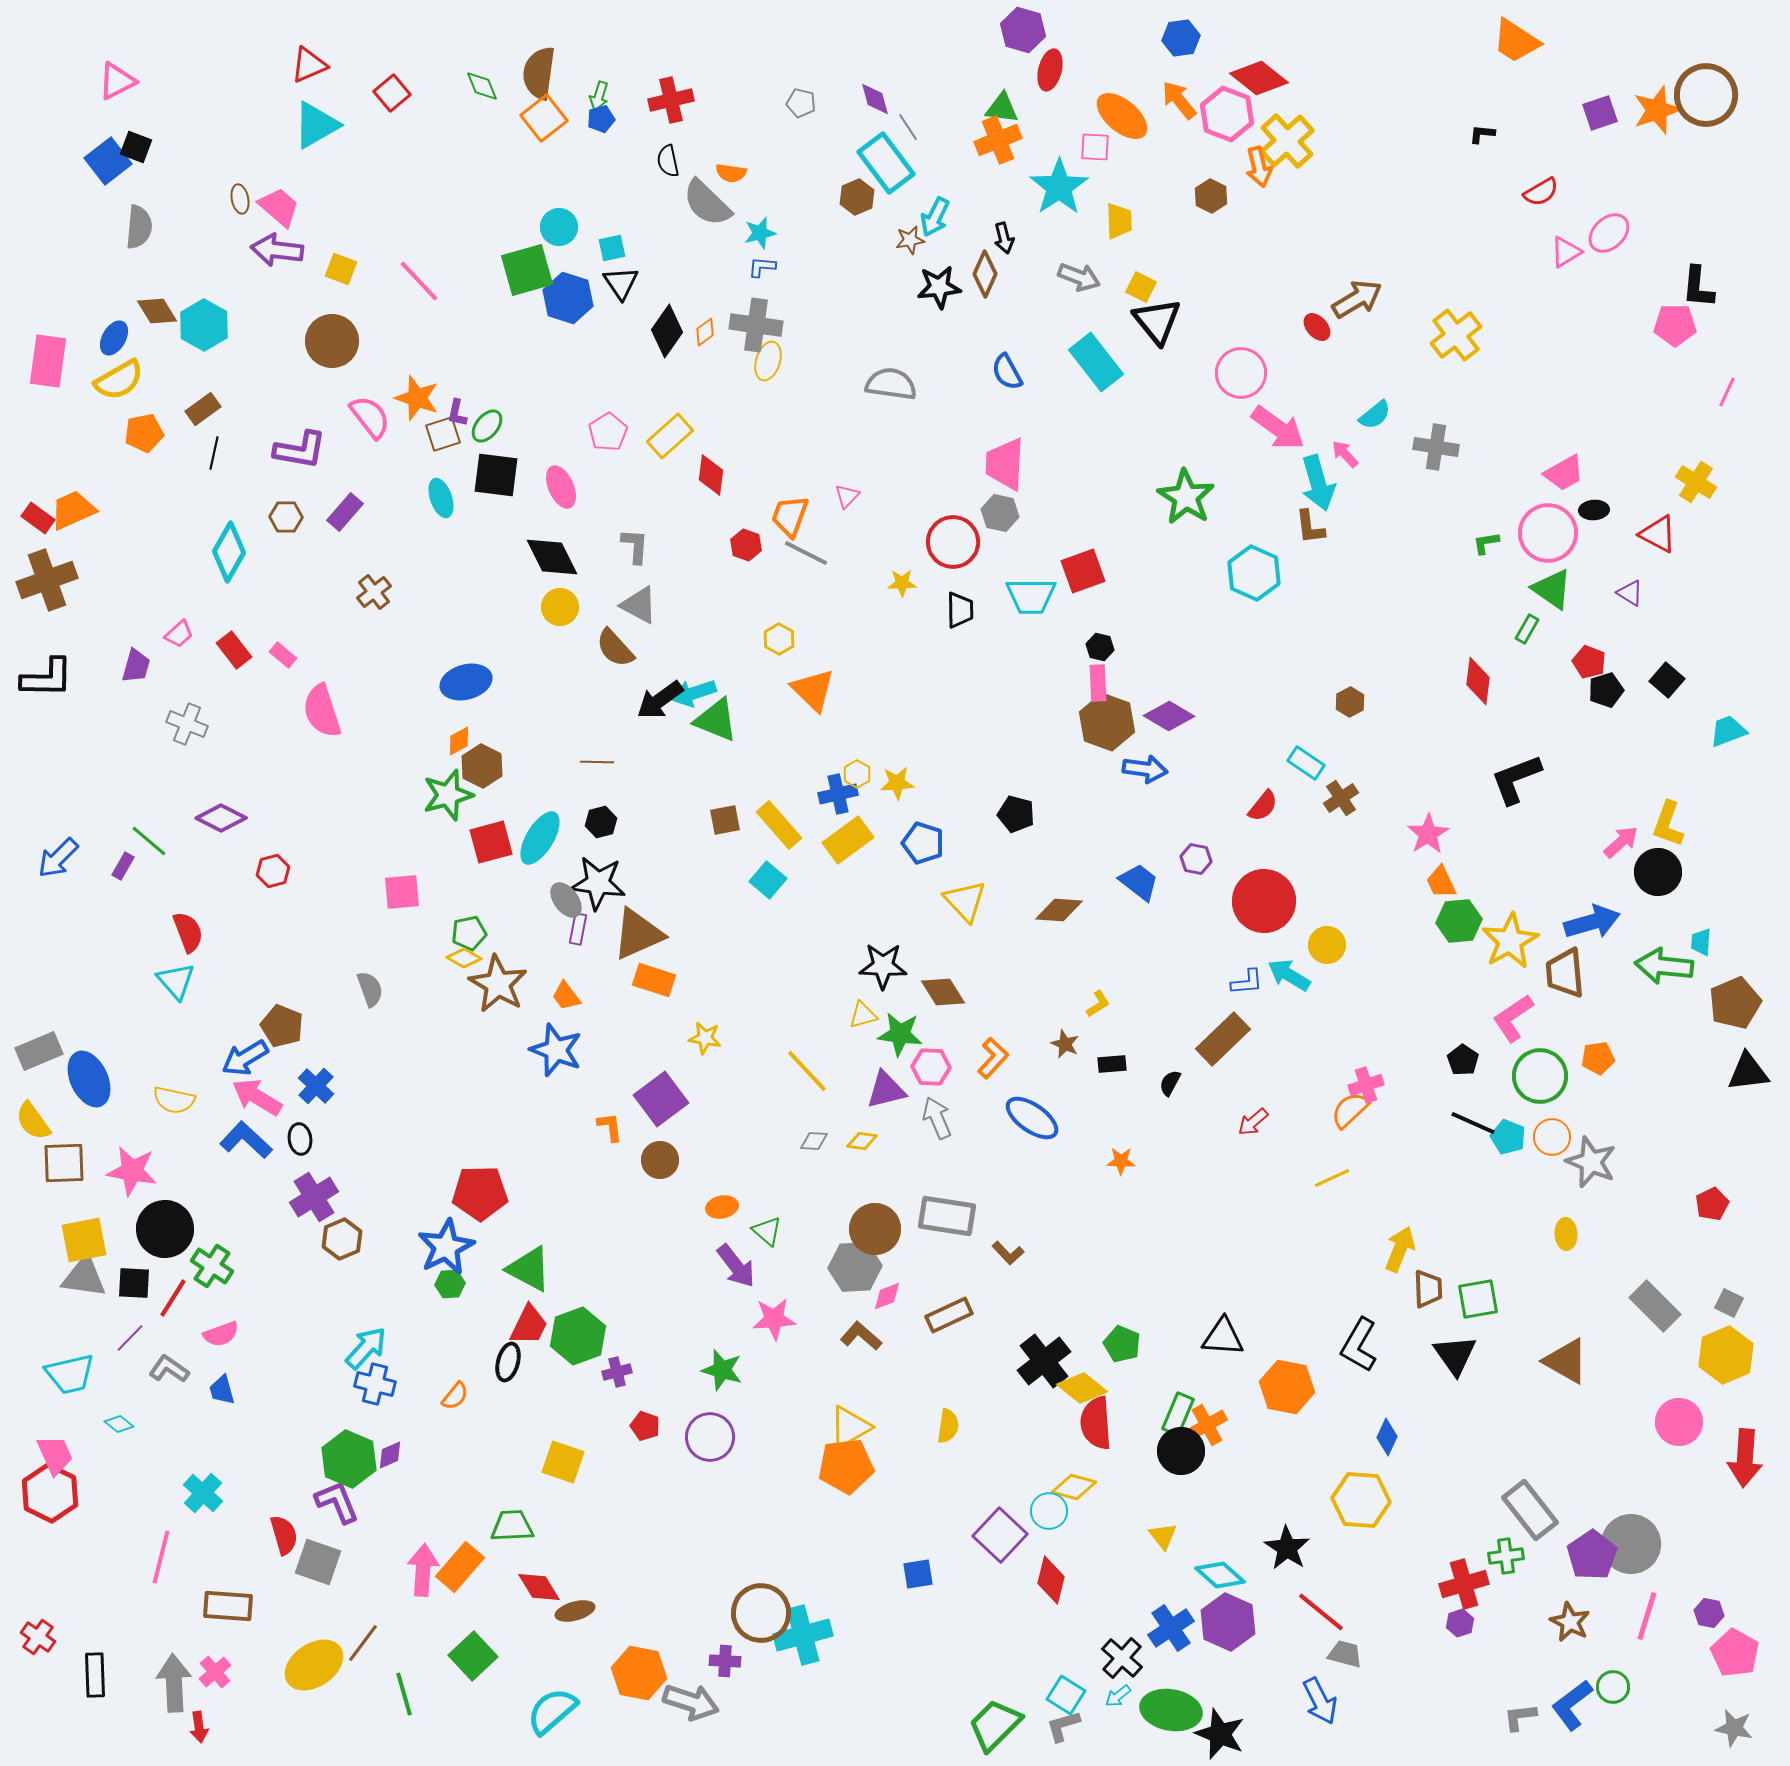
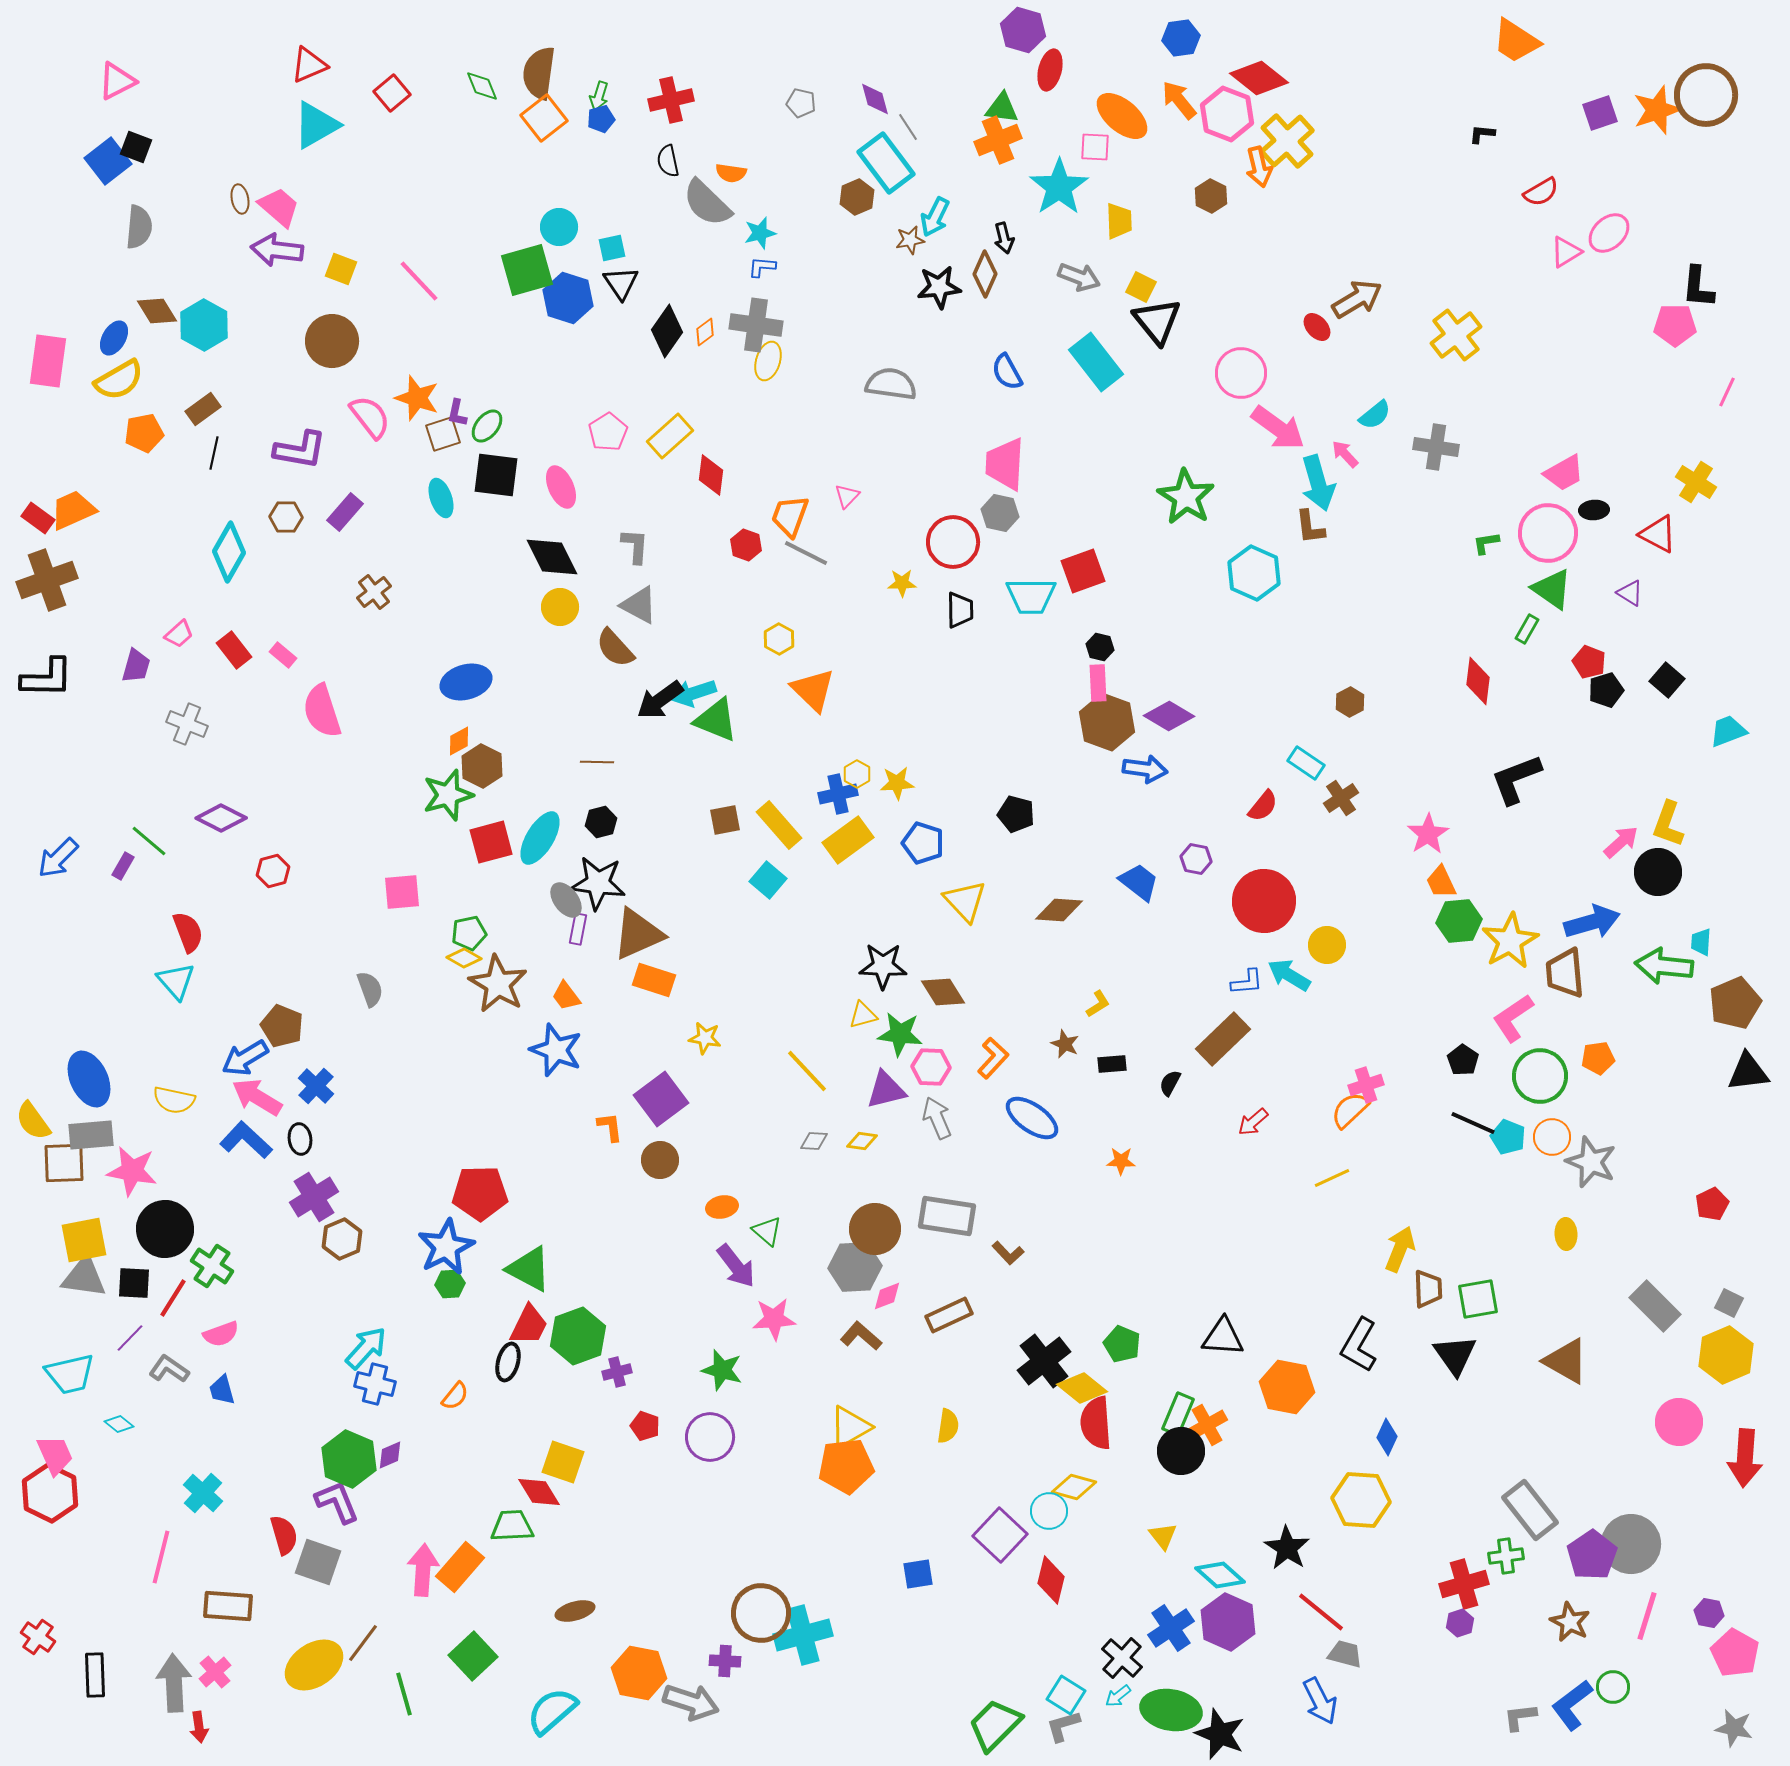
gray rectangle at (39, 1051): moved 52 px right, 84 px down; rotated 18 degrees clockwise
red diamond at (539, 1587): moved 95 px up
